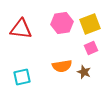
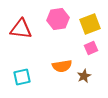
pink hexagon: moved 4 px left, 4 px up
brown star: moved 4 px down; rotated 24 degrees clockwise
